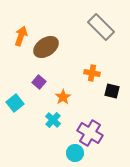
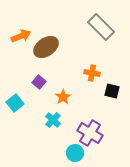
orange arrow: rotated 48 degrees clockwise
